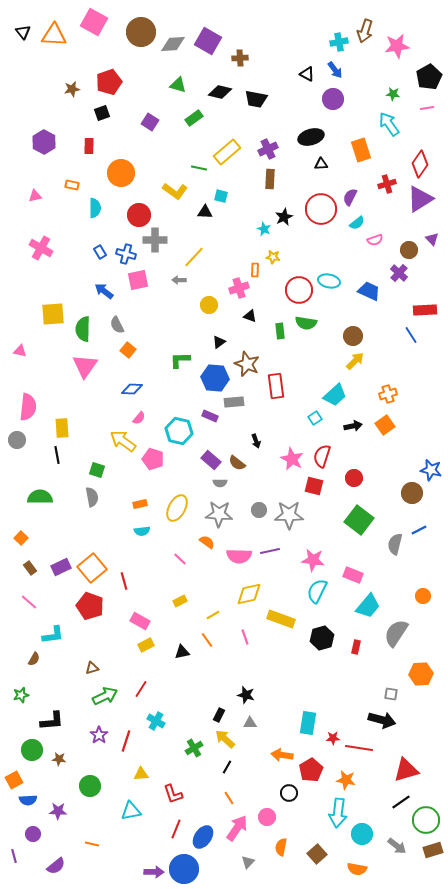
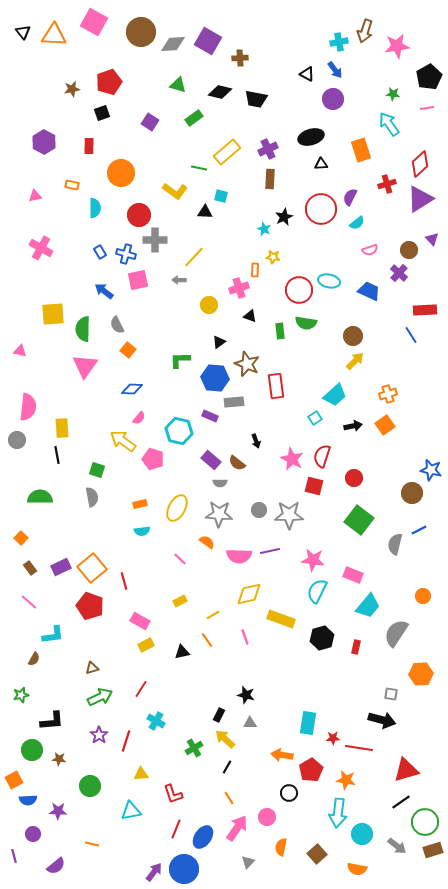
red diamond at (420, 164): rotated 12 degrees clockwise
pink semicircle at (375, 240): moved 5 px left, 10 px down
green arrow at (105, 696): moved 5 px left, 1 px down
green circle at (426, 820): moved 1 px left, 2 px down
purple arrow at (154, 872): rotated 54 degrees counterclockwise
